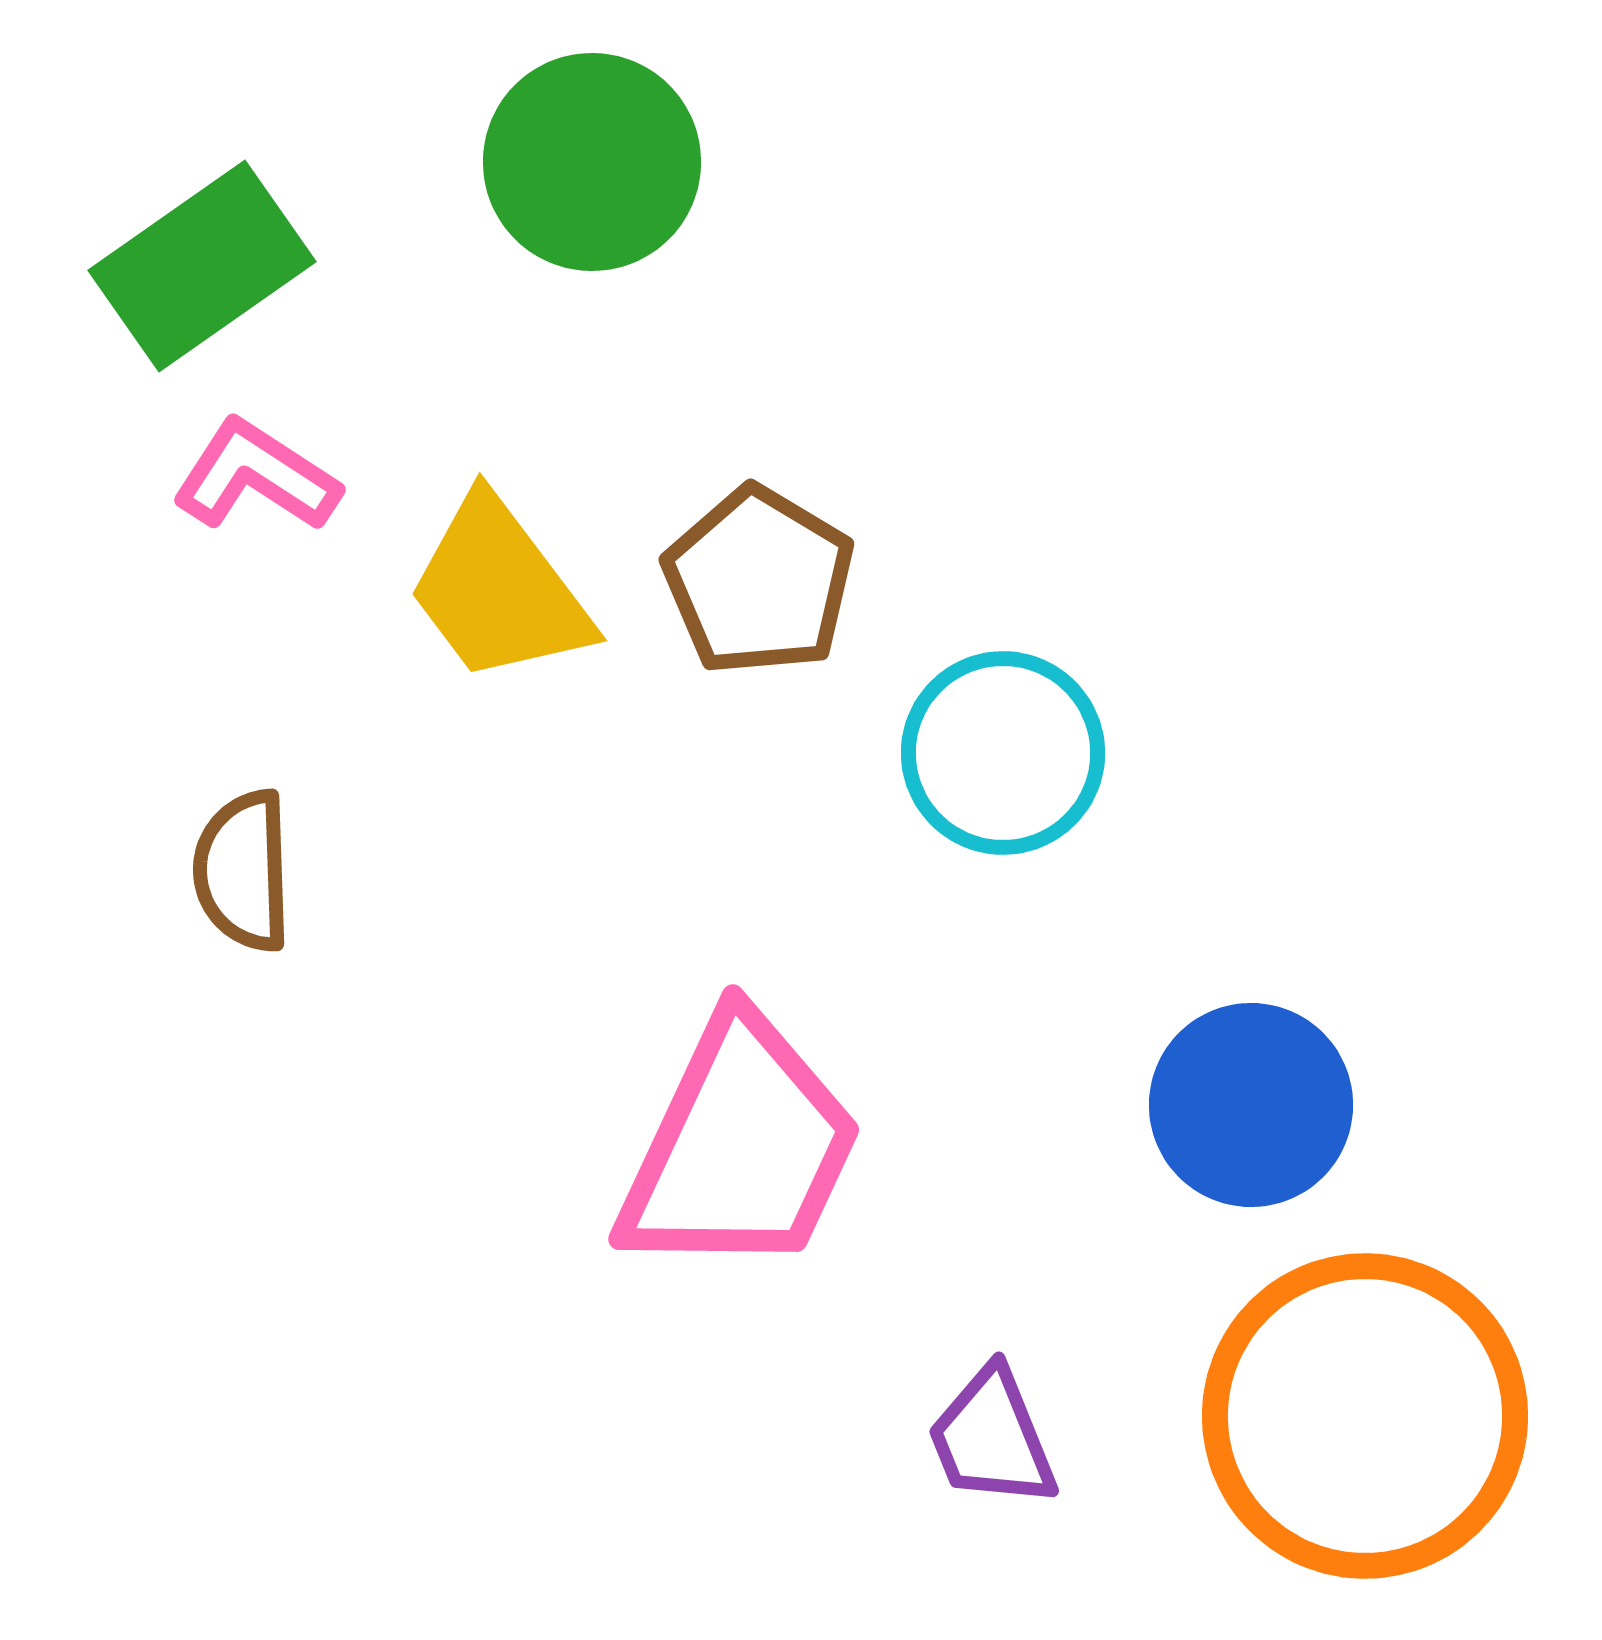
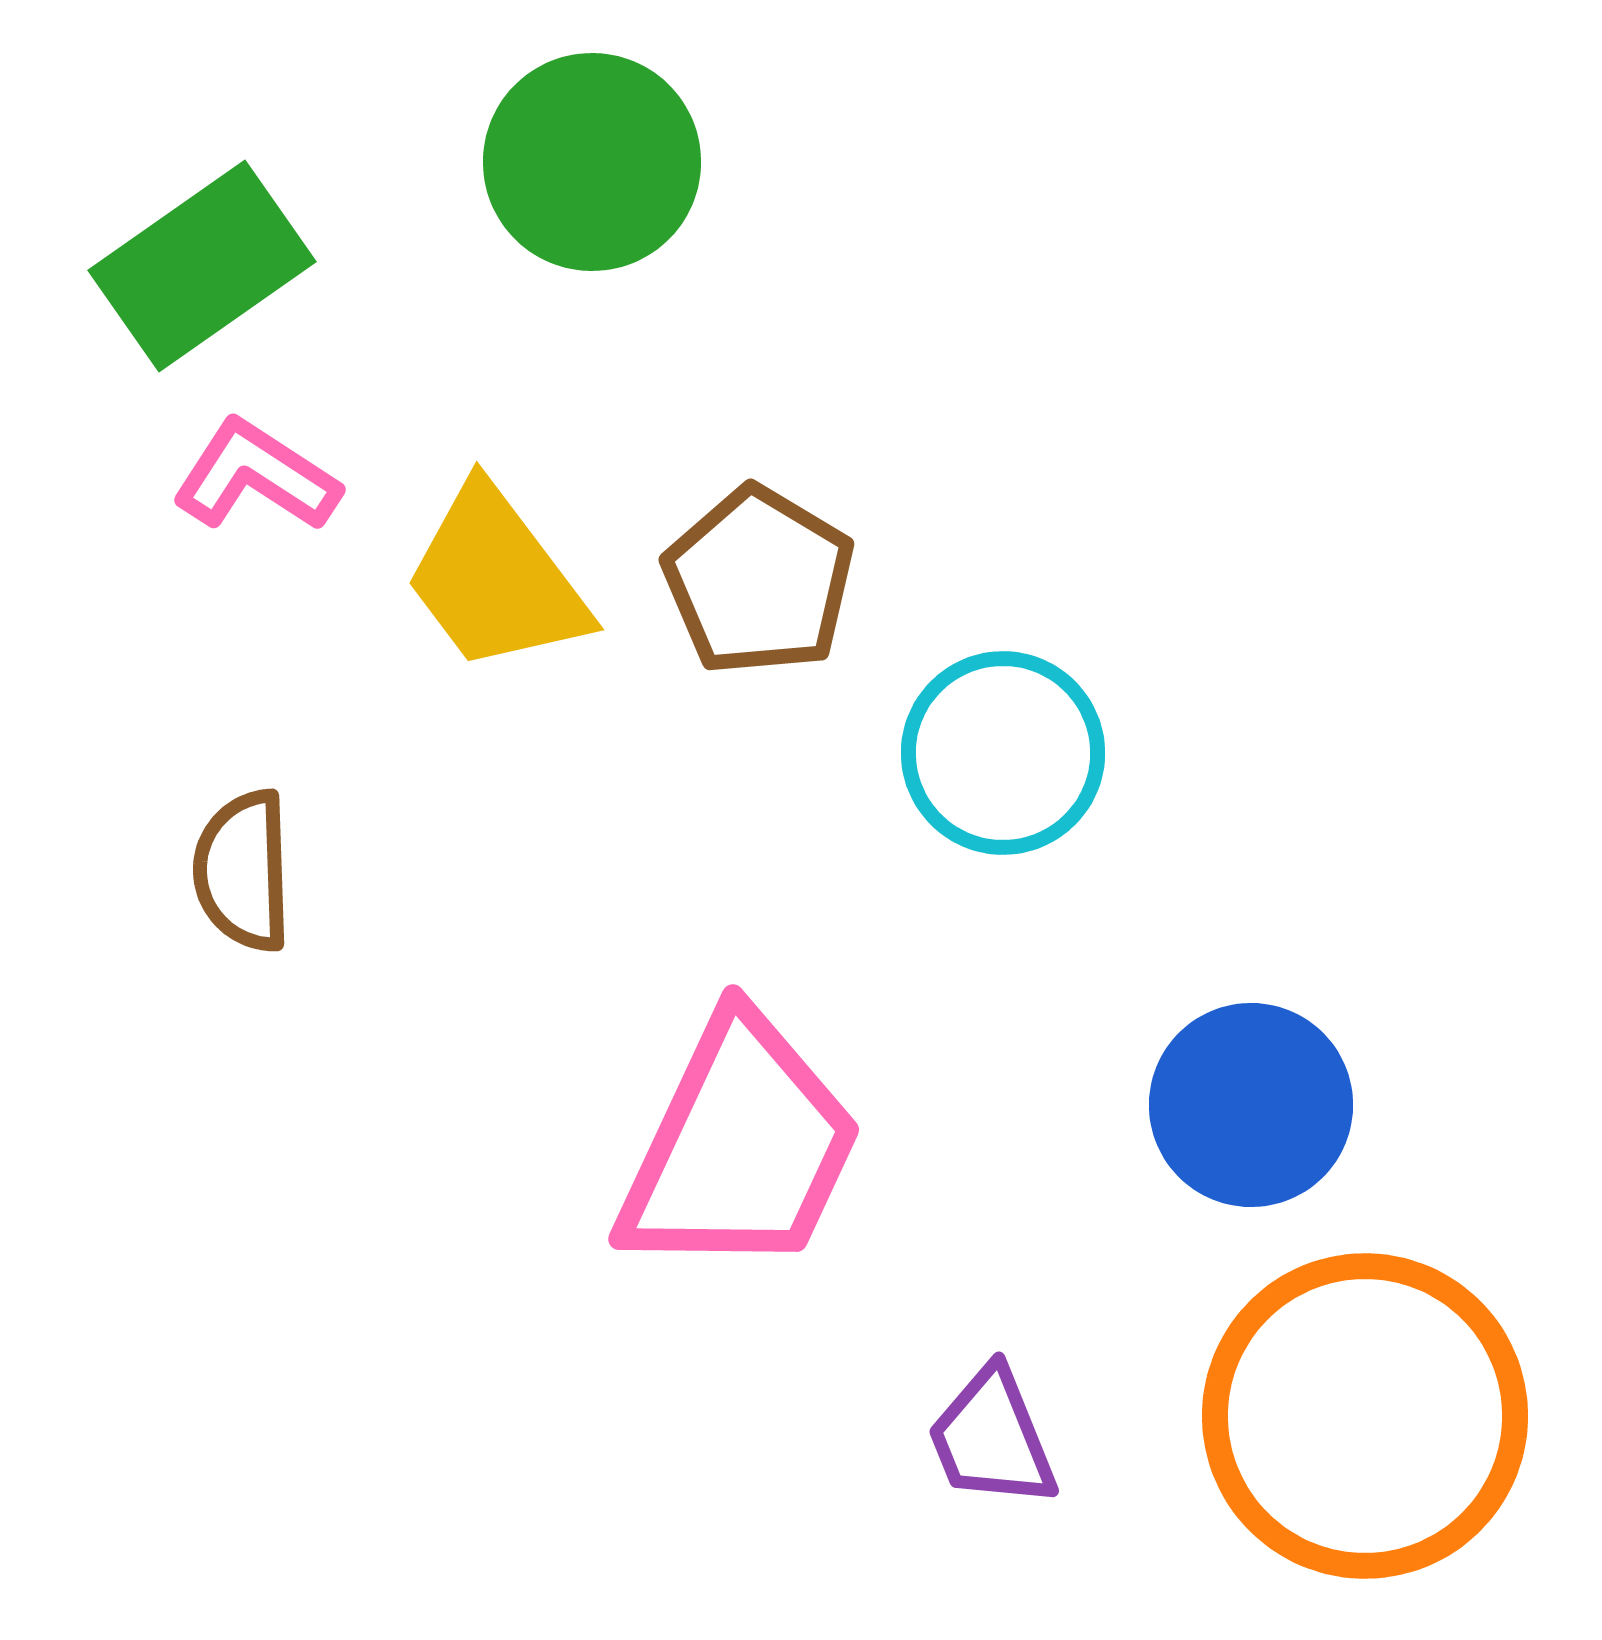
yellow trapezoid: moved 3 px left, 11 px up
